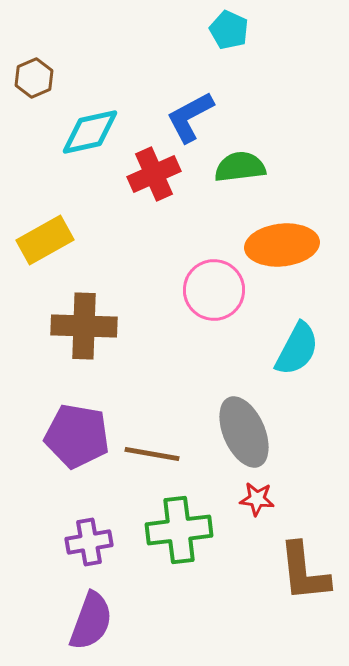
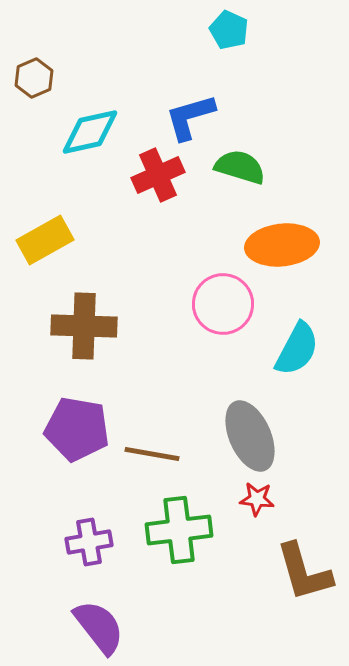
blue L-shape: rotated 12 degrees clockwise
green semicircle: rotated 24 degrees clockwise
red cross: moved 4 px right, 1 px down
pink circle: moved 9 px right, 14 px down
gray ellipse: moved 6 px right, 4 px down
purple pentagon: moved 7 px up
brown L-shape: rotated 10 degrees counterclockwise
purple semicircle: moved 8 px right, 6 px down; rotated 58 degrees counterclockwise
